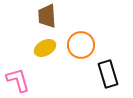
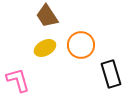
brown trapezoid: rotated 30 degrees counterclockwise
black rectangle: moved 3 px right
